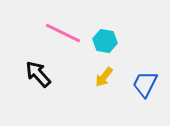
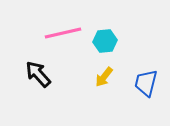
pink line: rotated 39 degrees counterclockwise
cyan hexagon: rotated 15 degrees counterclockwise
blue trapezoid: moved 1 px right, 1 px up; rotated 12 degrees counterclockwise
